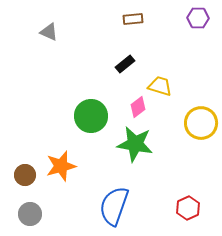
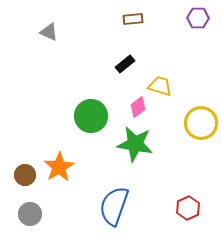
orange star: moved 2 px left, 1 px down; rotated 16 degrees counterclockwise
